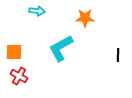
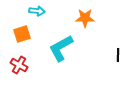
orange square: moved 8 px right, 18 px up; rotated 18 degrees counterclockwise
red cross: moved 11 px up
